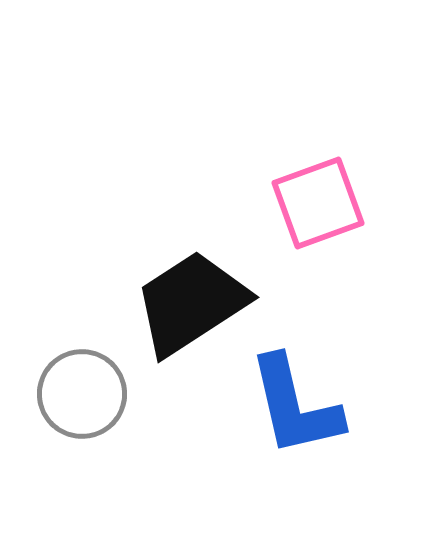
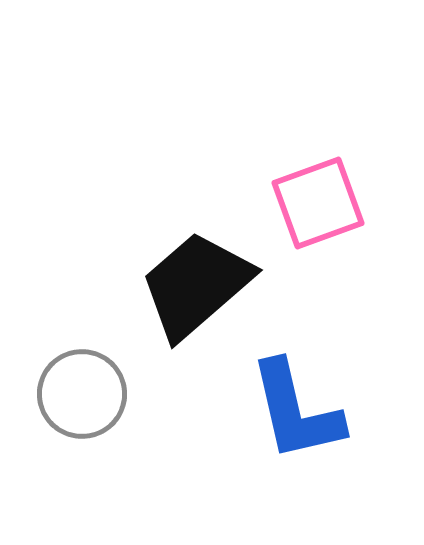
black trapezoid: moved 5 px right, 18 px up; rotated 8 degrees counterclockwise
blue L-shape: moved 1 px right, 5 px down
